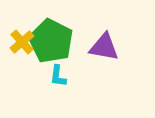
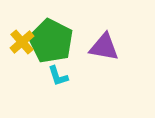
cyan L-shape: rotated 25 degrees counterclockwise
